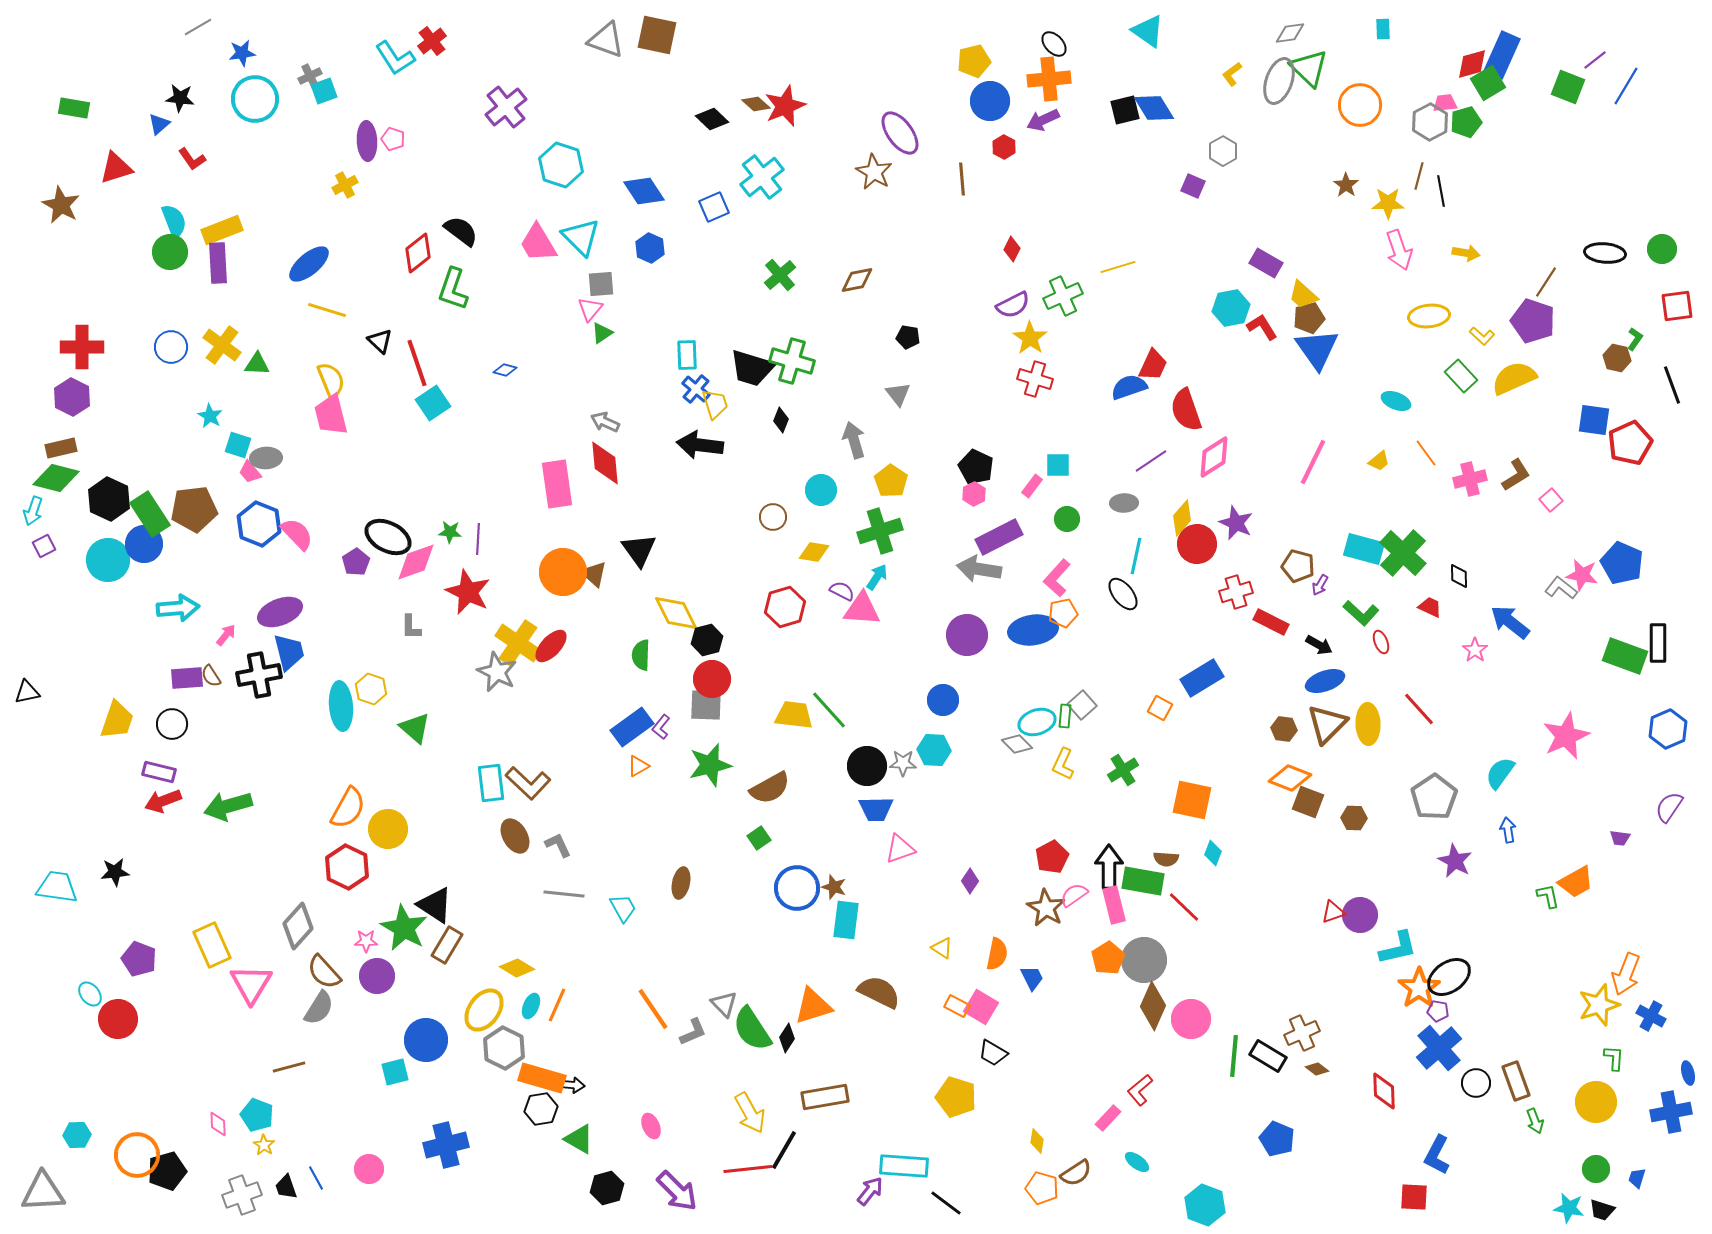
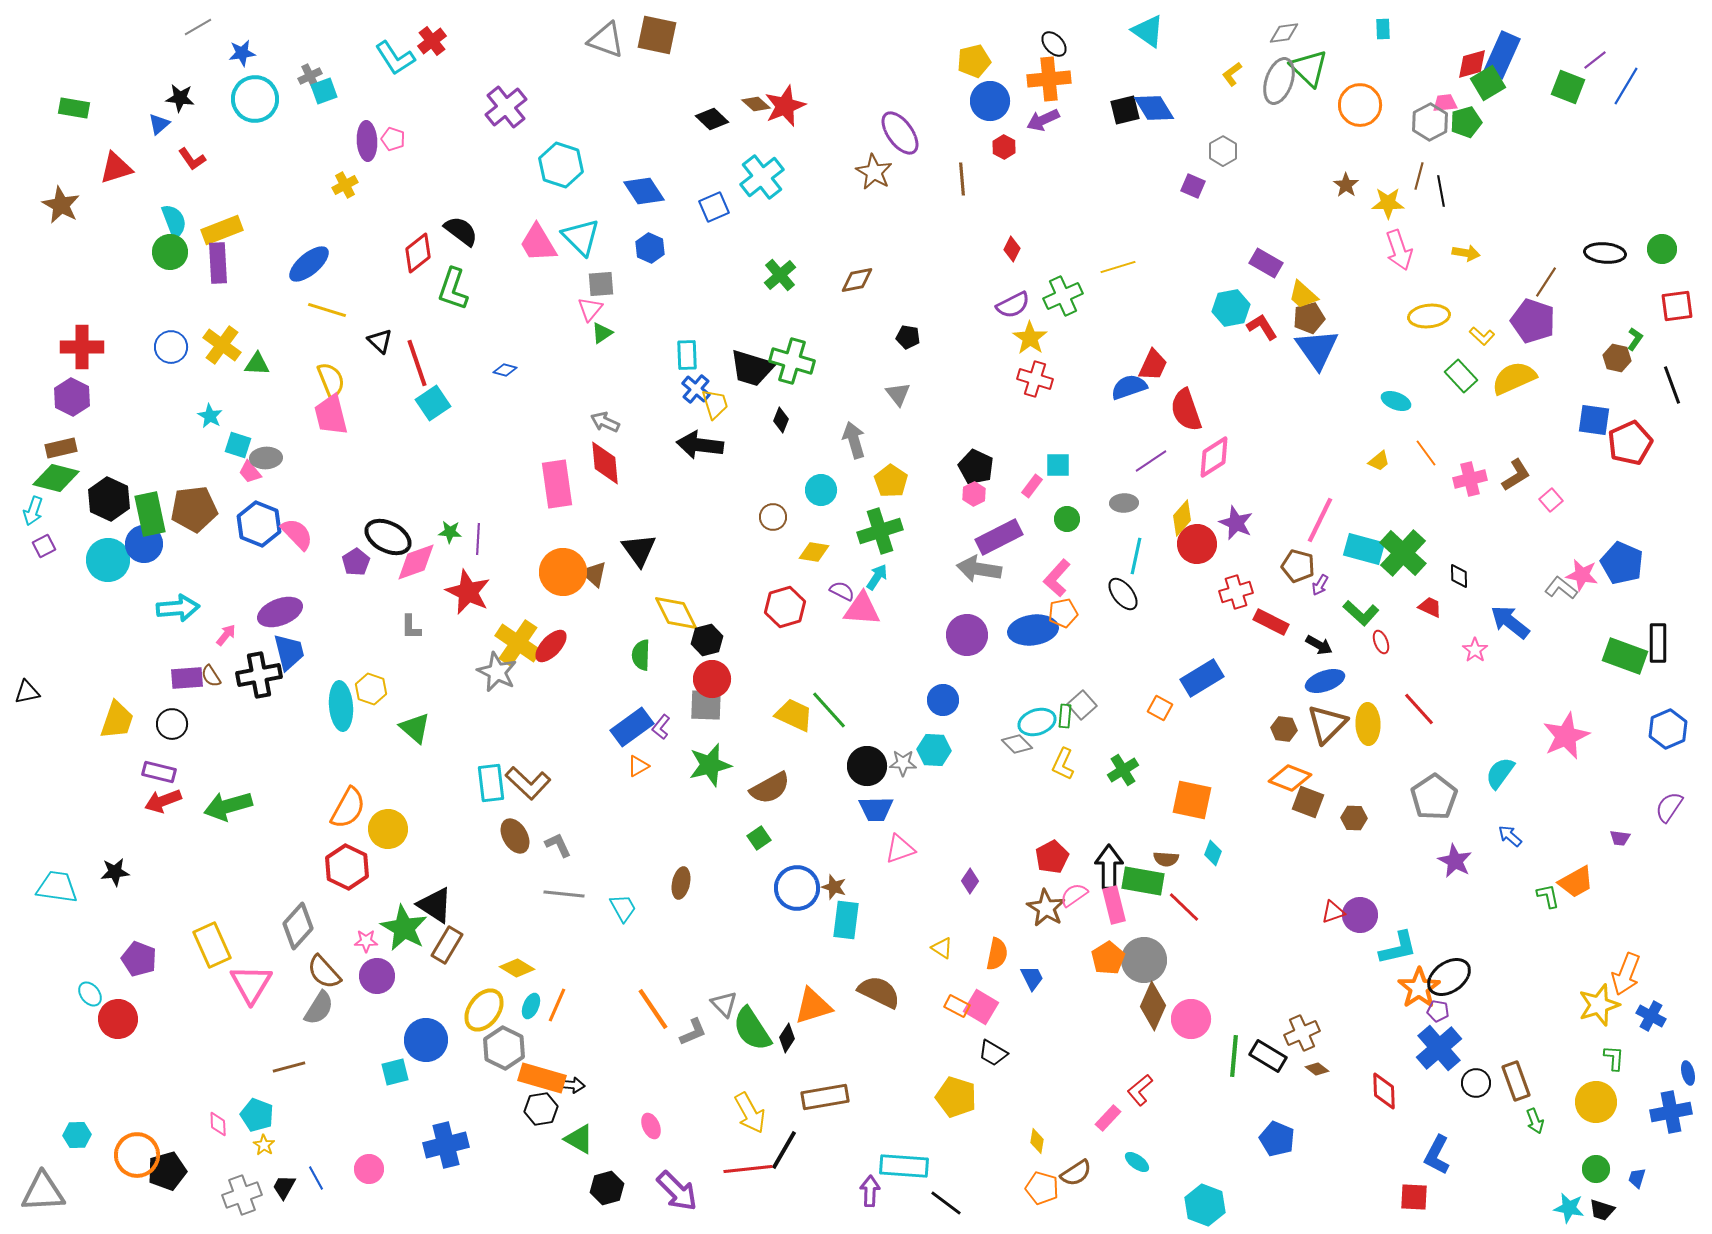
gray diamond at (1290, 33): moved 6 px left
pink line at (1313, 462): moved 7 px right, 58 px down
green rectangle at (150, 514): rotated 21 degrees clockwise
yellow trapezoid at (794, 715): rotated 18 degrees clockwise
blue arrow at (1508, 830): moved 2 px right, 6 px down; rotated 40 degrees counterclockwise
black trapezoid at (286, 1187): moved 2 px left; rotated 48 degrees clockwise
purple arrow at (870, 1191): rotated 36 degrees counterclockwise
